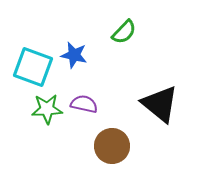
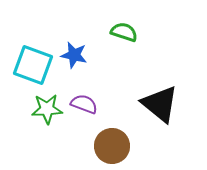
green semicircle: rotated 116 degrees counterclockwise
cyan square: moved 2 px up
purple semicircle: rotated 8 degrees clockwise
